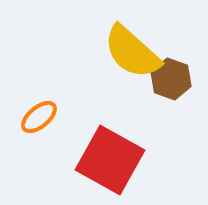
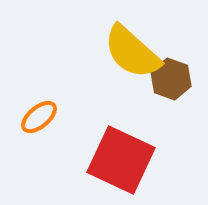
red square: moved 11 px right; rotated 4 degrees counterclockwise
